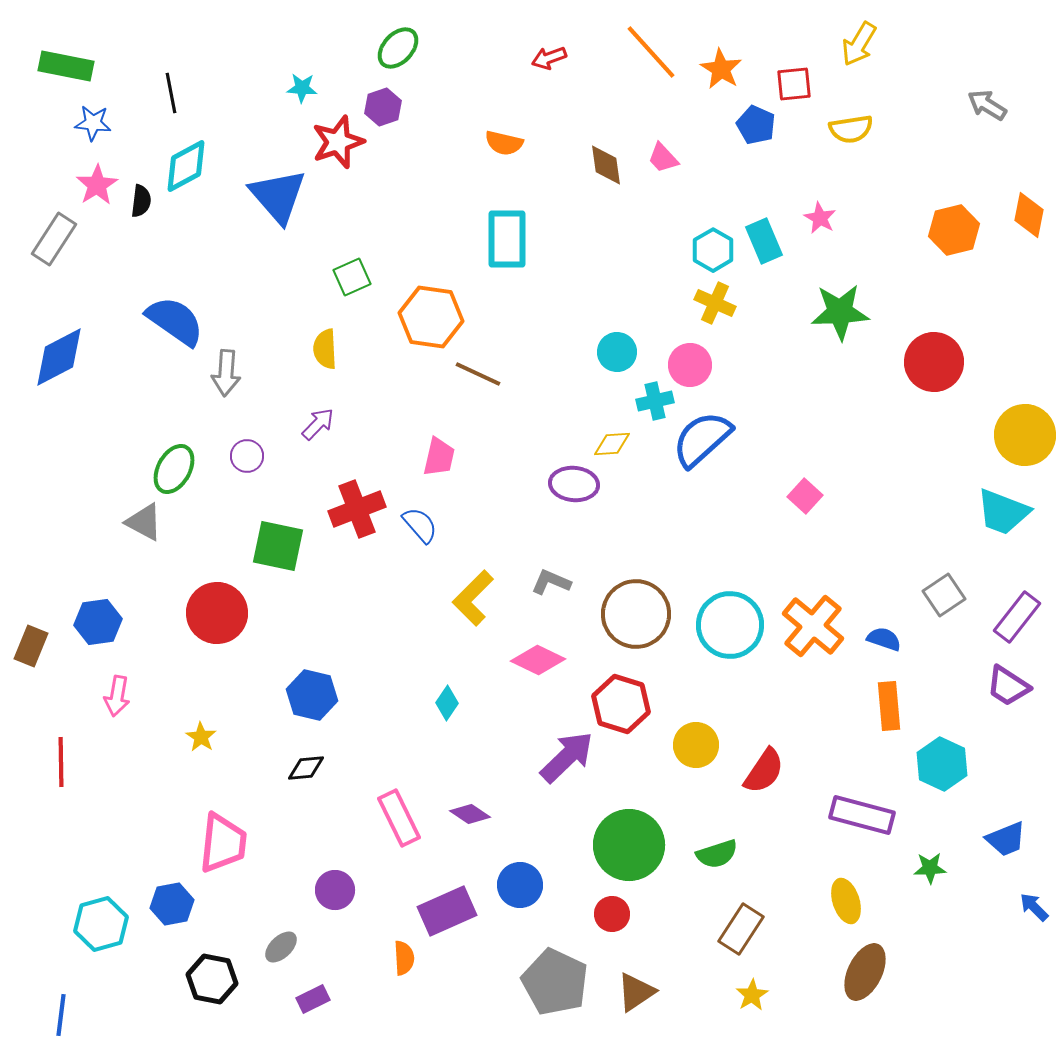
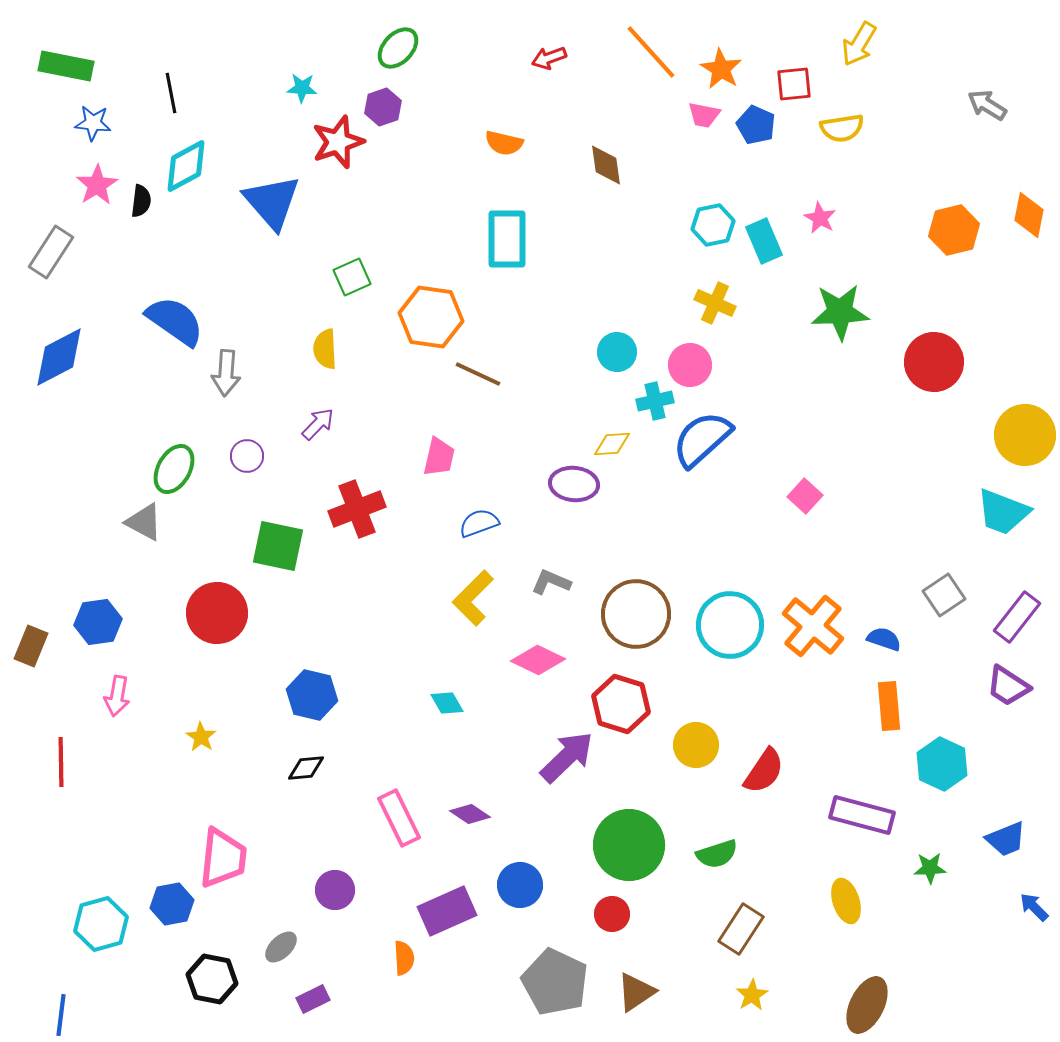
yellow semicircle at (851, 129): moved 9 px left, 1 px up
pink trapezoid at (663, 158): moved 41 px right, 43 px up; rotated 36 degrees counterclockwise
blue triangle at (278, 196): moved 6 px left, 6 px down
gray rectangle at (54, 239): moved 3 px left, 13 px down
cyan hexagon at (713, 250): moved 25 px up; rotated 18 degrees clockwise
blue semicircle at (420, 525): moved 59 px right, 2 px up; rotated 69 degrees counterclockwise
cyan diamond at (447, 703): rotated 64 degrees counterclockwise
pink trapezoid at (223, 843): moved 15 px down
brown ellipse at (865, 972): moved 2 px right, 33 px down
